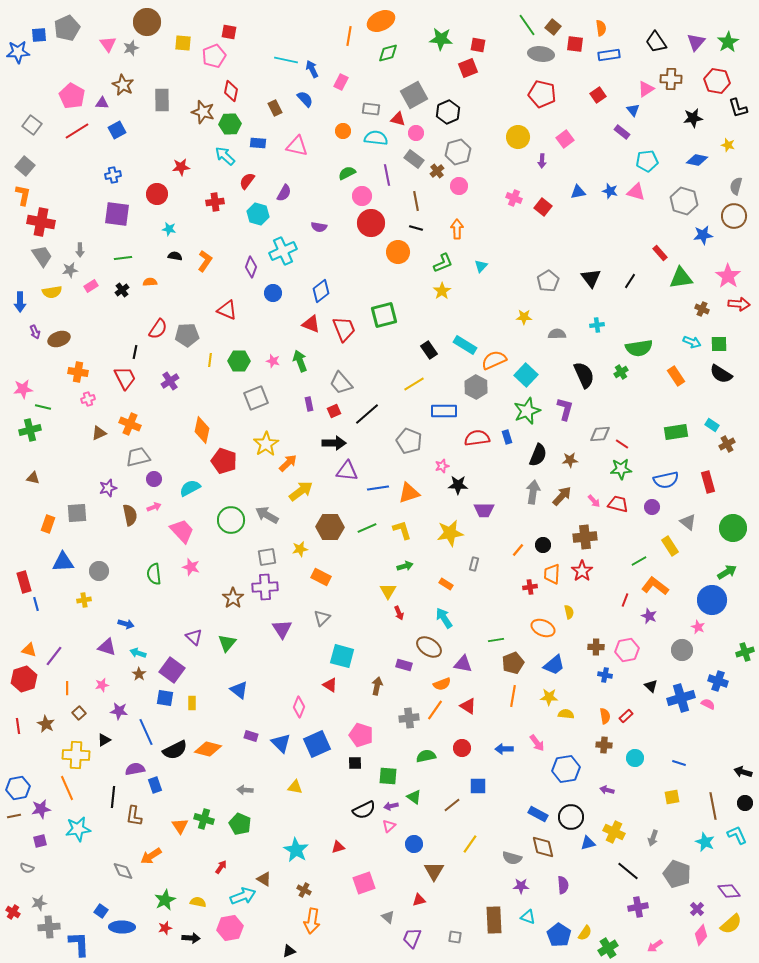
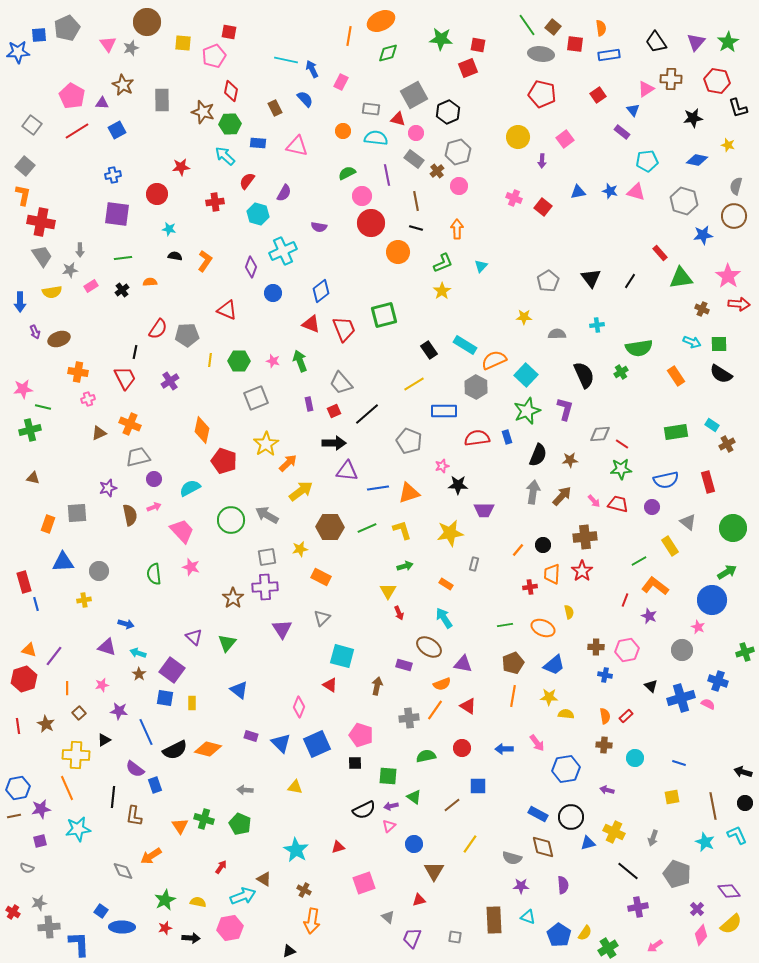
green line at (496, 640): moved 9 px right, 15 px up
purple semicircle at (135, 769): rotated 132 degrees counterclockwise
